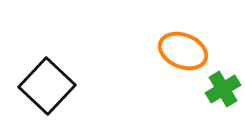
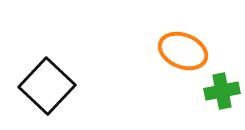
green cross: moved 1 px left, 2 px down; rotated 20 degrees clockwise
